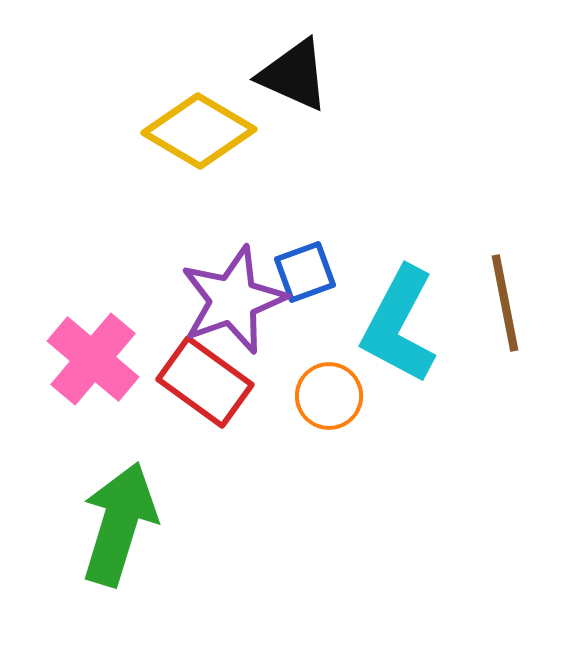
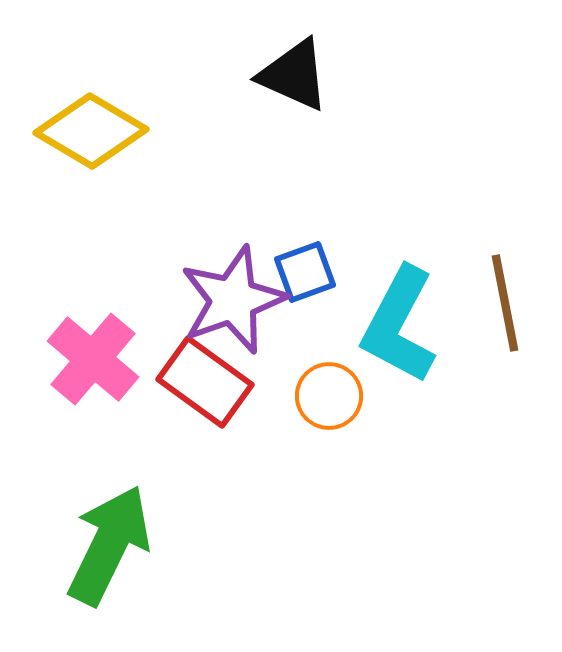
yellow diamond: moved 108 px left
green arrow: moved 10 px left, 21 px down; rotated 9 degrees clockwise
